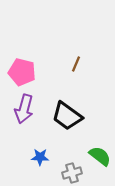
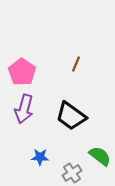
pink pentagon: rotated 20 degrees clockwise
black trapezoid: moved 4 px right
gray cross: rotated 18 degrees counterclockwise
